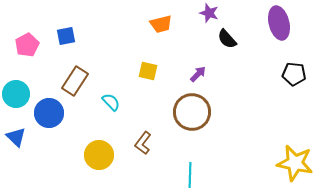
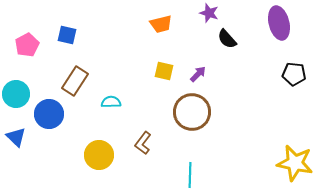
blue square: moved 1 px right, 1 px up; rotated 24 degrees clockwise
yellow square: moved 16 px right
cyan semicircle: rotated 48 degrees counterclockwise
blue circle: moved 1 px down
